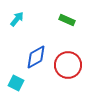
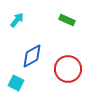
cyan arrow: moved 1 px down
blue diamond: moved 4 px left, 1 px up
red circle: moved 4 px down
